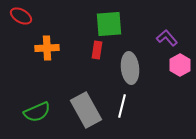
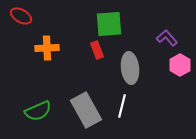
red rectangle: rotated 30 degrees counterclockwise
green semicircle: moved 1 px right, 1 px up
